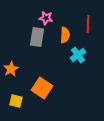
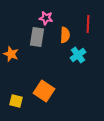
orange star: moved 15 px up; rotated 21 degrees counterclockwise
orange square: moved 2 px right, 3 px down
